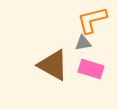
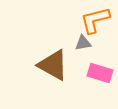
orange L-shape: moved 3 px right
pink rectangle: moved 9 px right, 4 px down
